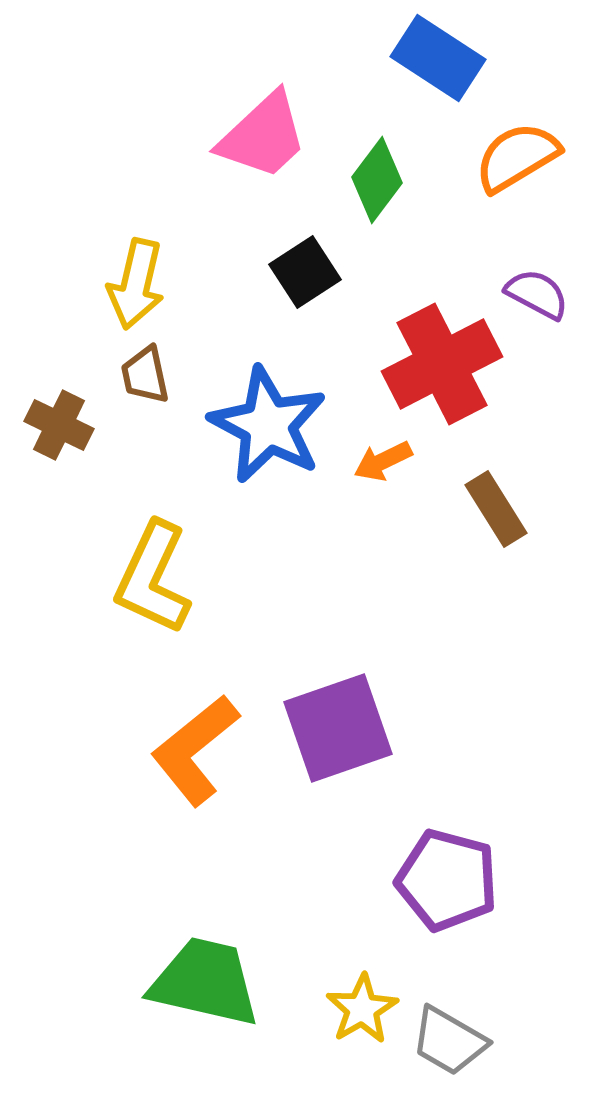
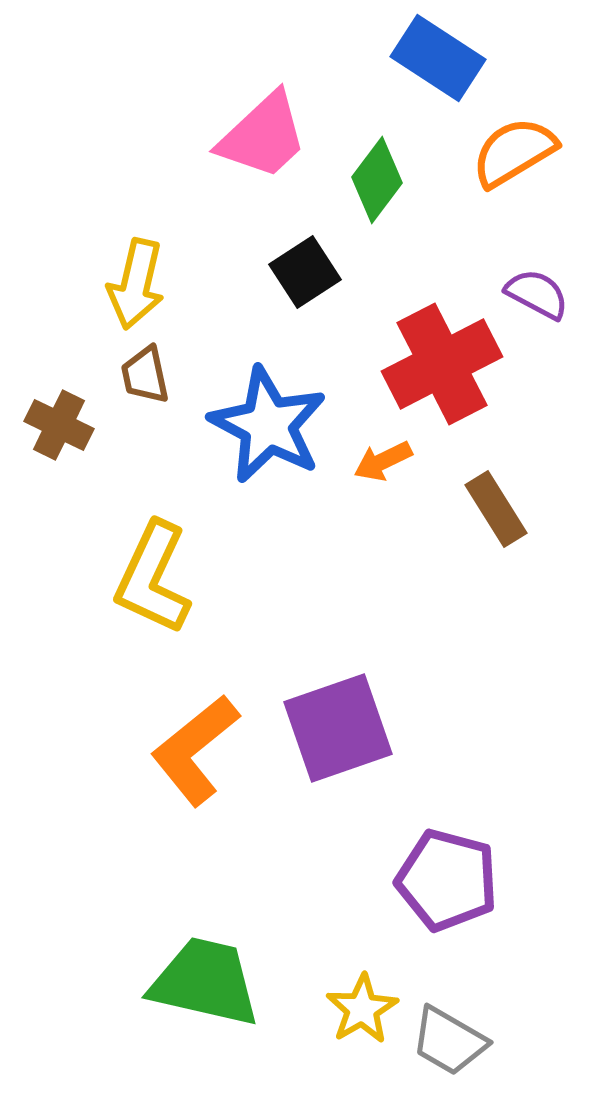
orange semicircle: moved 3 px left, 5 px up
